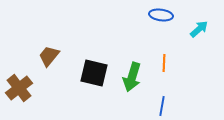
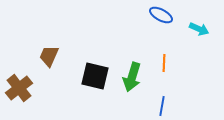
blue ellipse: rotated 20 degrees clockwise
cyan arrow: rotated 66 degrees clockwise
brown trapezoid: rotated 15 degrees counterclockwise
black square: moved 1 px right, 3 px down
